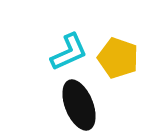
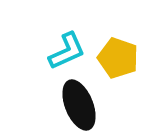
cyan L-shape: moved 2 px left, 1 px up
